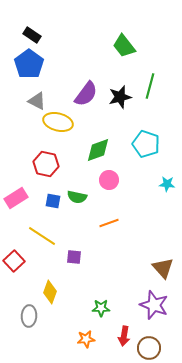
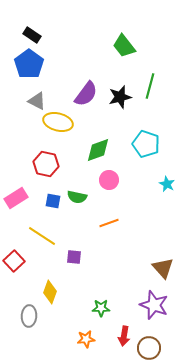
cyan star: rotated 21 degrees clockwise
